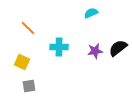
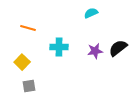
orange line: rotated 28 degrees counterclockwise
yellow square: rotated 21 degrees clockwise
